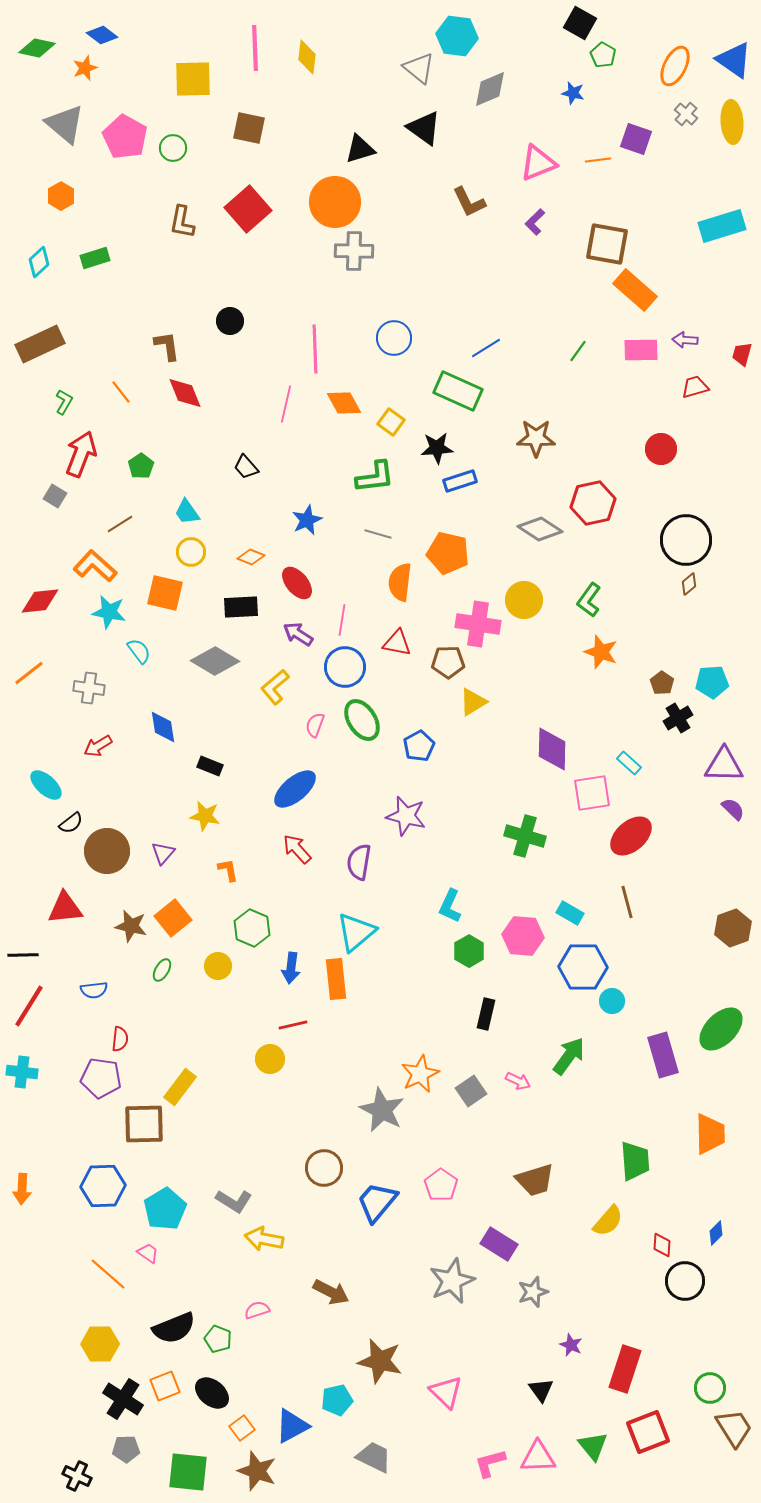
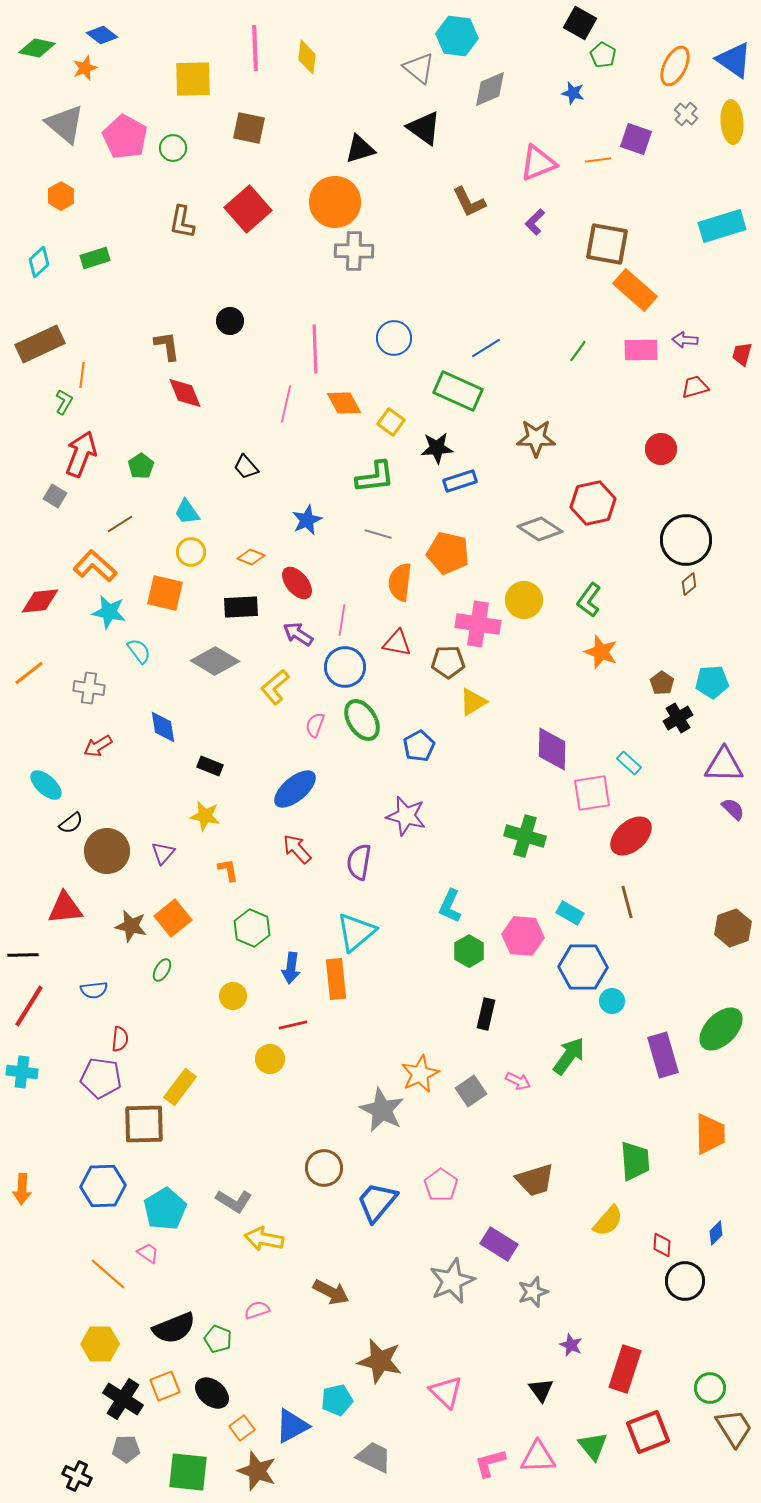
orange line at (121, 392): moved 39 px left, 17 px up; rotated 45 degrees clockwise
yellow circle at (218, 966): moved 15 px right, 30 px down
